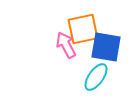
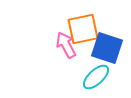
blue square: moved 1 px right, 1 px down; rotated 8 degrees clockwise
cyan ellipse: rotated 12 degrees clockwise
